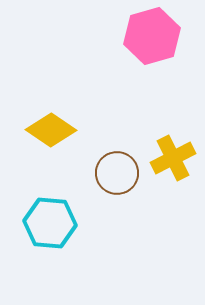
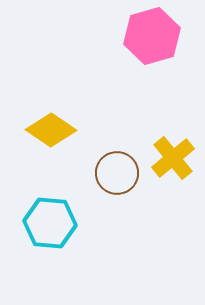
yellow cross: rotated 12 degrees counterclockwise
